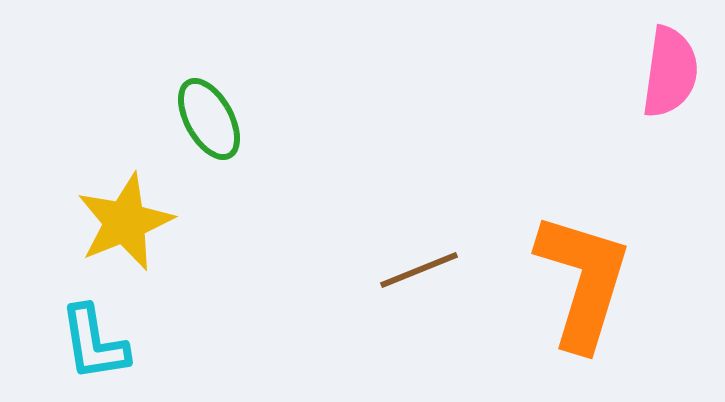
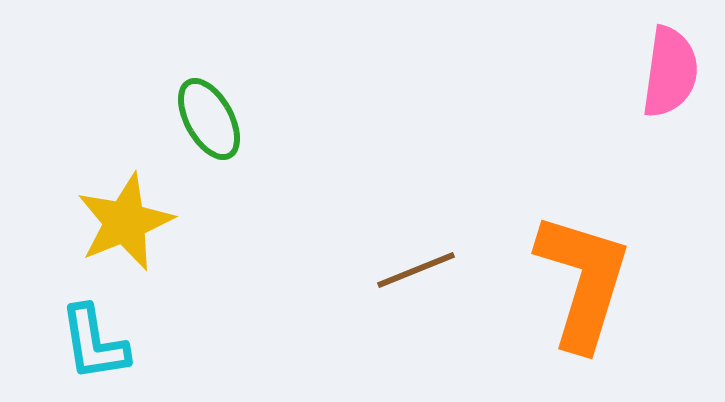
brown line: moved 3 px left
